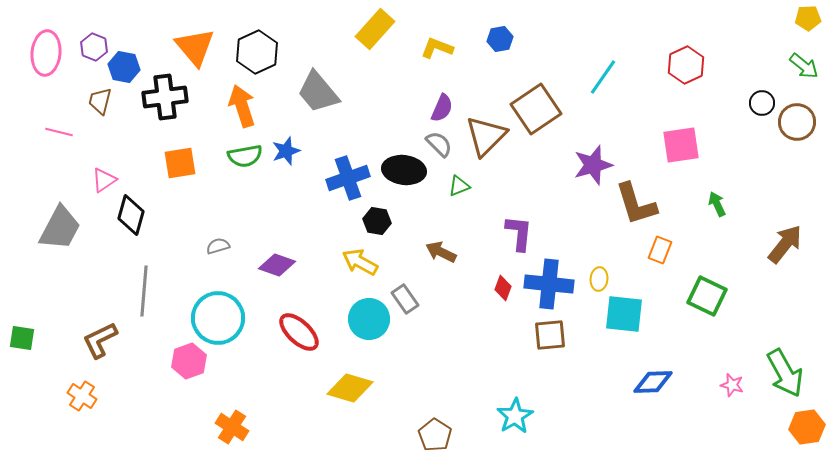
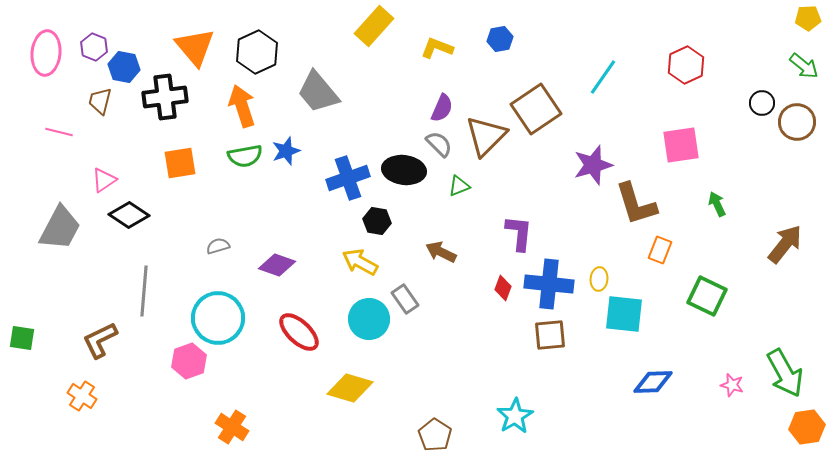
yellow rectangle at (375, 29): moved 1 px left, 3 px up
black diamond at (131, 215): moved 2 px left; rotated 72 degrees counterclockwise
